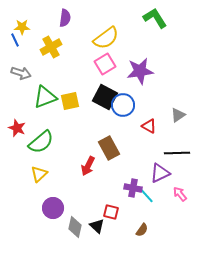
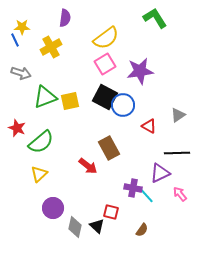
red arrow: rotated 78 degrees counterclockwise
